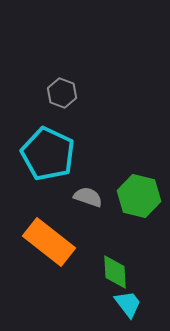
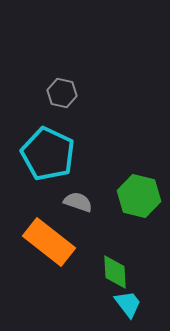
gray hexagon: rotated 8 degrees counterclockwise
gray semicircle: moved 10 px left, 5 px down
